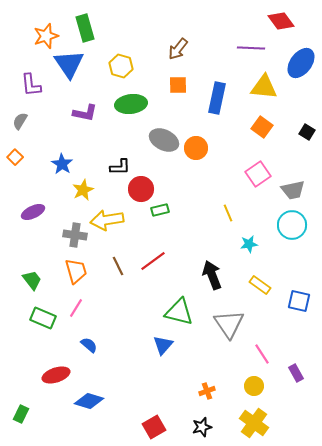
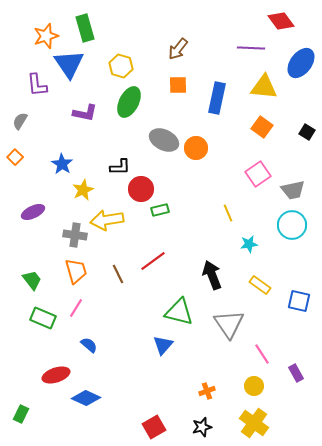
purple L-shape at (31, 85): moved 6 px right
green ellipse at (131, 104): moved 2 px left, 2 px up; rotated 56 degrees counterclockwise
brown line at (118, 266): moved 8 px down
blue diamond at (89, 401): moved 3 px left, 3 px up; rotated 8 degrees clockwise
